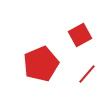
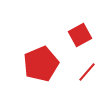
red line: moved 2 px up
